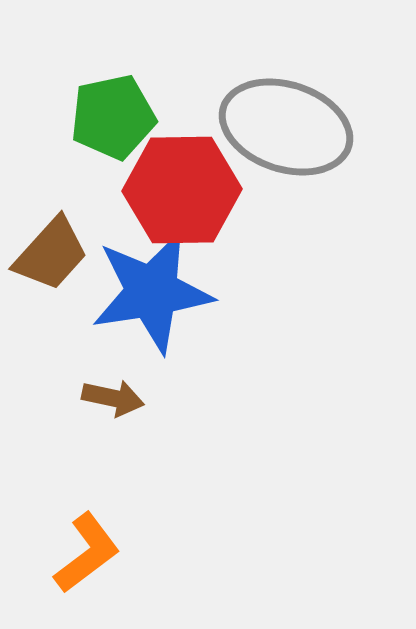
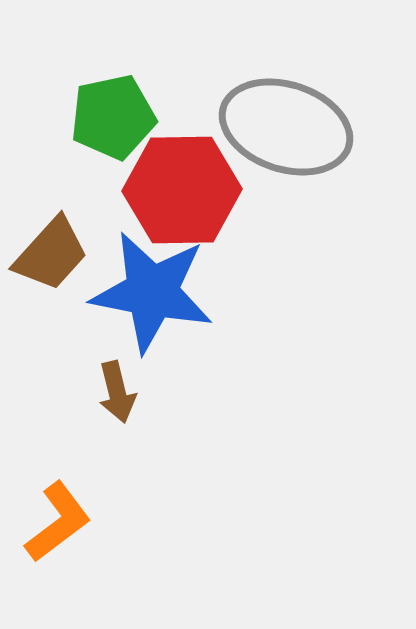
blue star: rotated 20 degrees clockwise
brown arrow: moved 4 px right, 6 px up; rotated 64 degrees clockwise
orange L-shape: moved 29 px left, 31 px up
